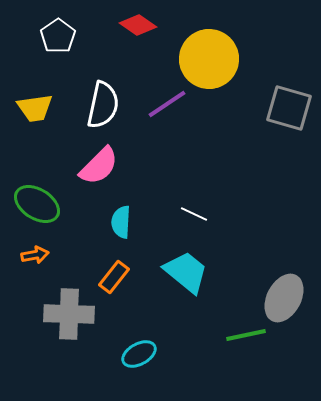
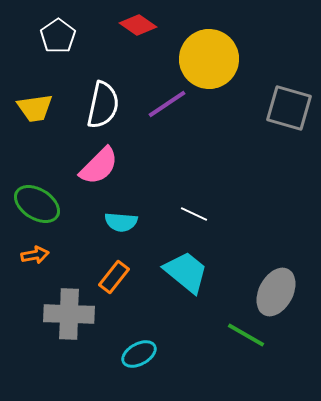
cyan semicircle: rotated 88 degrees counterclockwise
gray ellipse: moved 8 px left, 6 px up
green line: rotated 42 degrees clockwise
